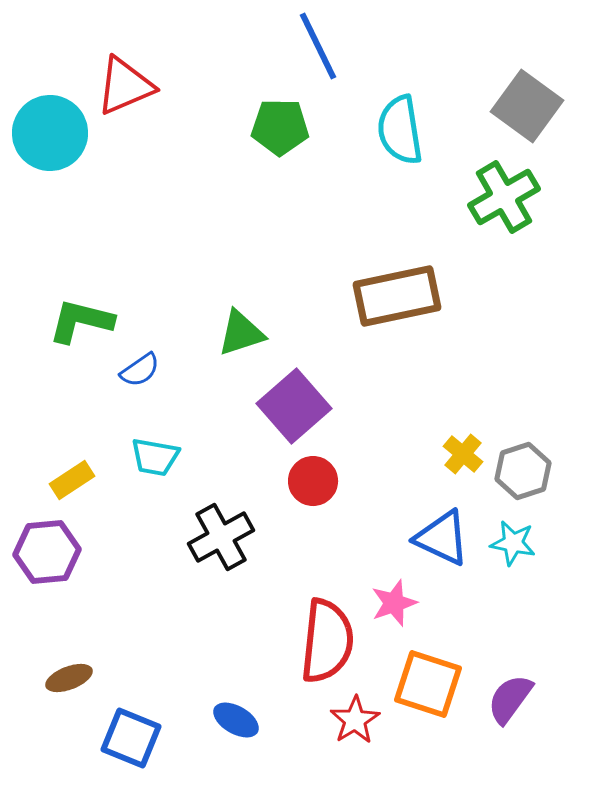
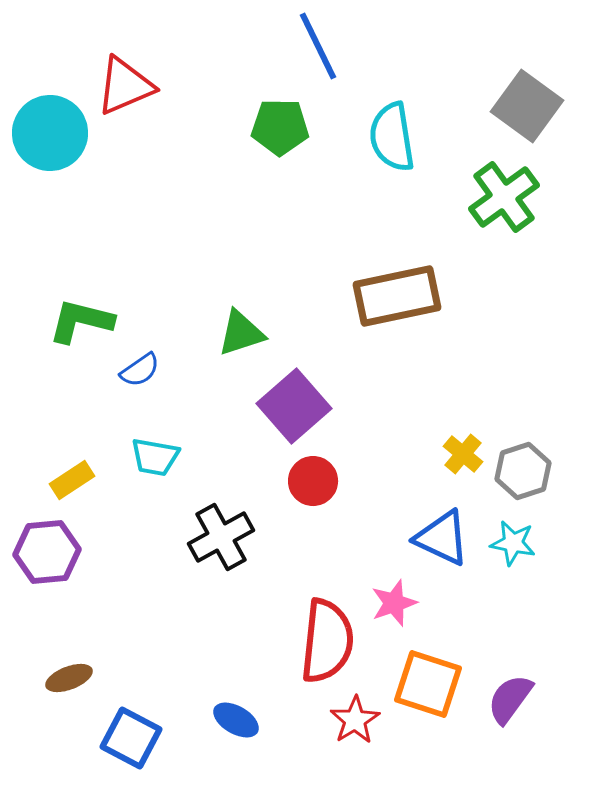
cyan semicircle: moved 8 px left, 7 px down
green cross: rotated 6 degrees counterclockwise
blue square: rotated 6 degrees clockwise
